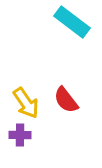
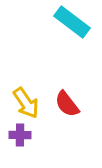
red semicircle: moved 1 px right, 4 px down
